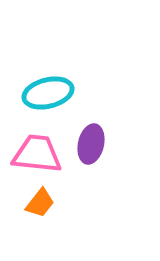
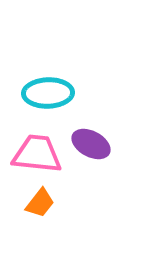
cyan ellipse: rotated 12 degrees clockwise
purple ellipse: rotated 75 degrees counterclockwise
